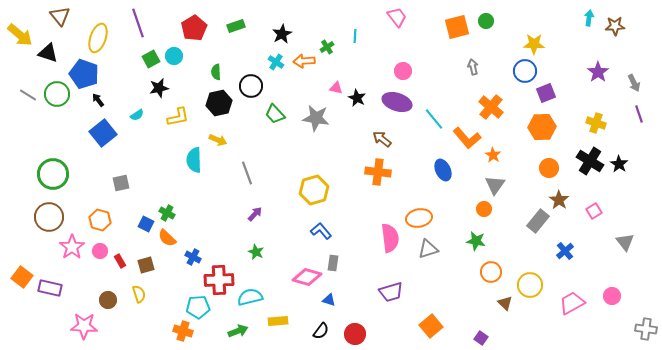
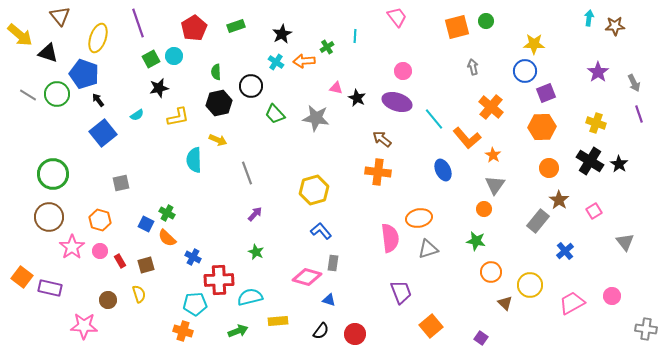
purple trapezoid at (391, 292): moved 10 px right; rotated 95 degrees counterclockwise
cyan pentagon at (198, 307): moved 3 px left, 3 px up
